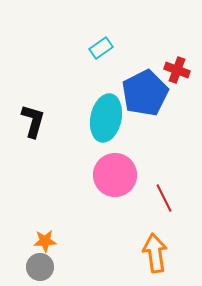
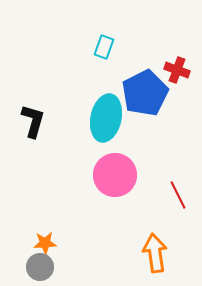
cyan rectangle: moved 3 px right, 1 px up; rotated 35 degrees counterclockwise
red line: moved 14 px right, 3 px up
orange star: moved 2 px down
